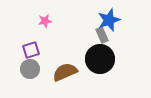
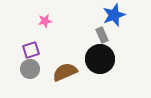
blue star: moved 5 px right, 5 px up
